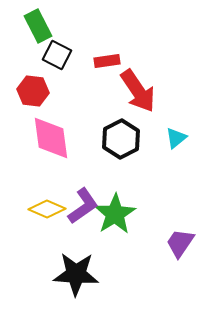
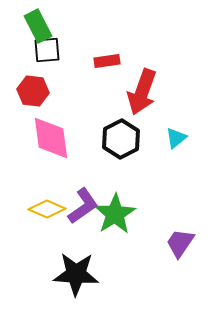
black square: moved 10 px left, 5 px up; rotated 32 degrees counterclockwise
red arrow: moved 4 px right, 1 px down; rotated 54 degrees clockwise
